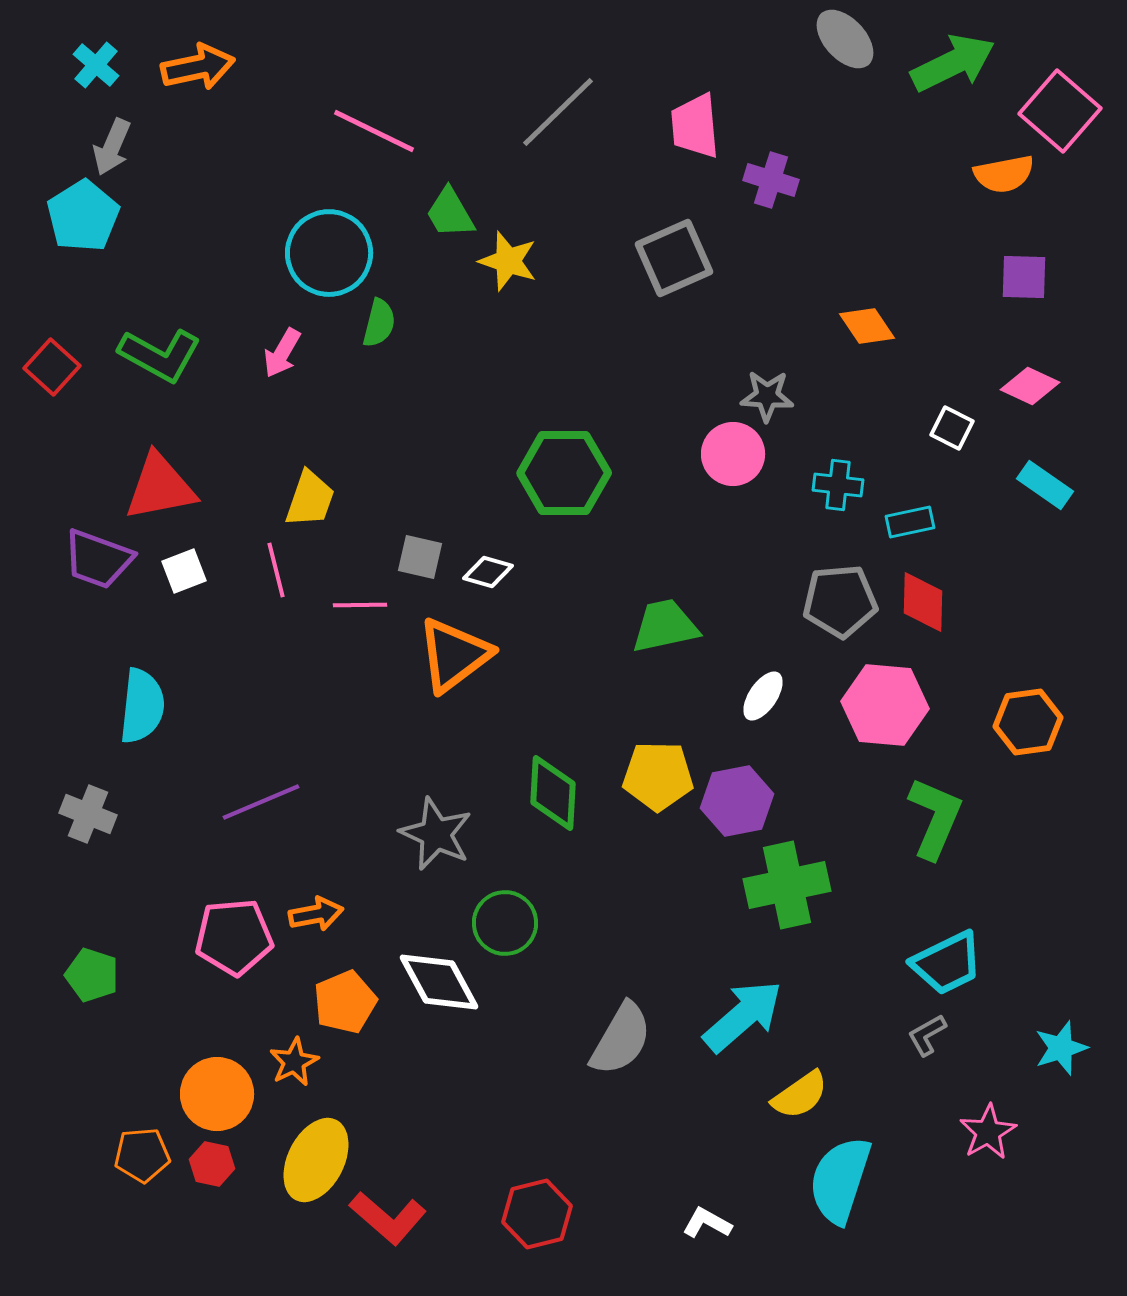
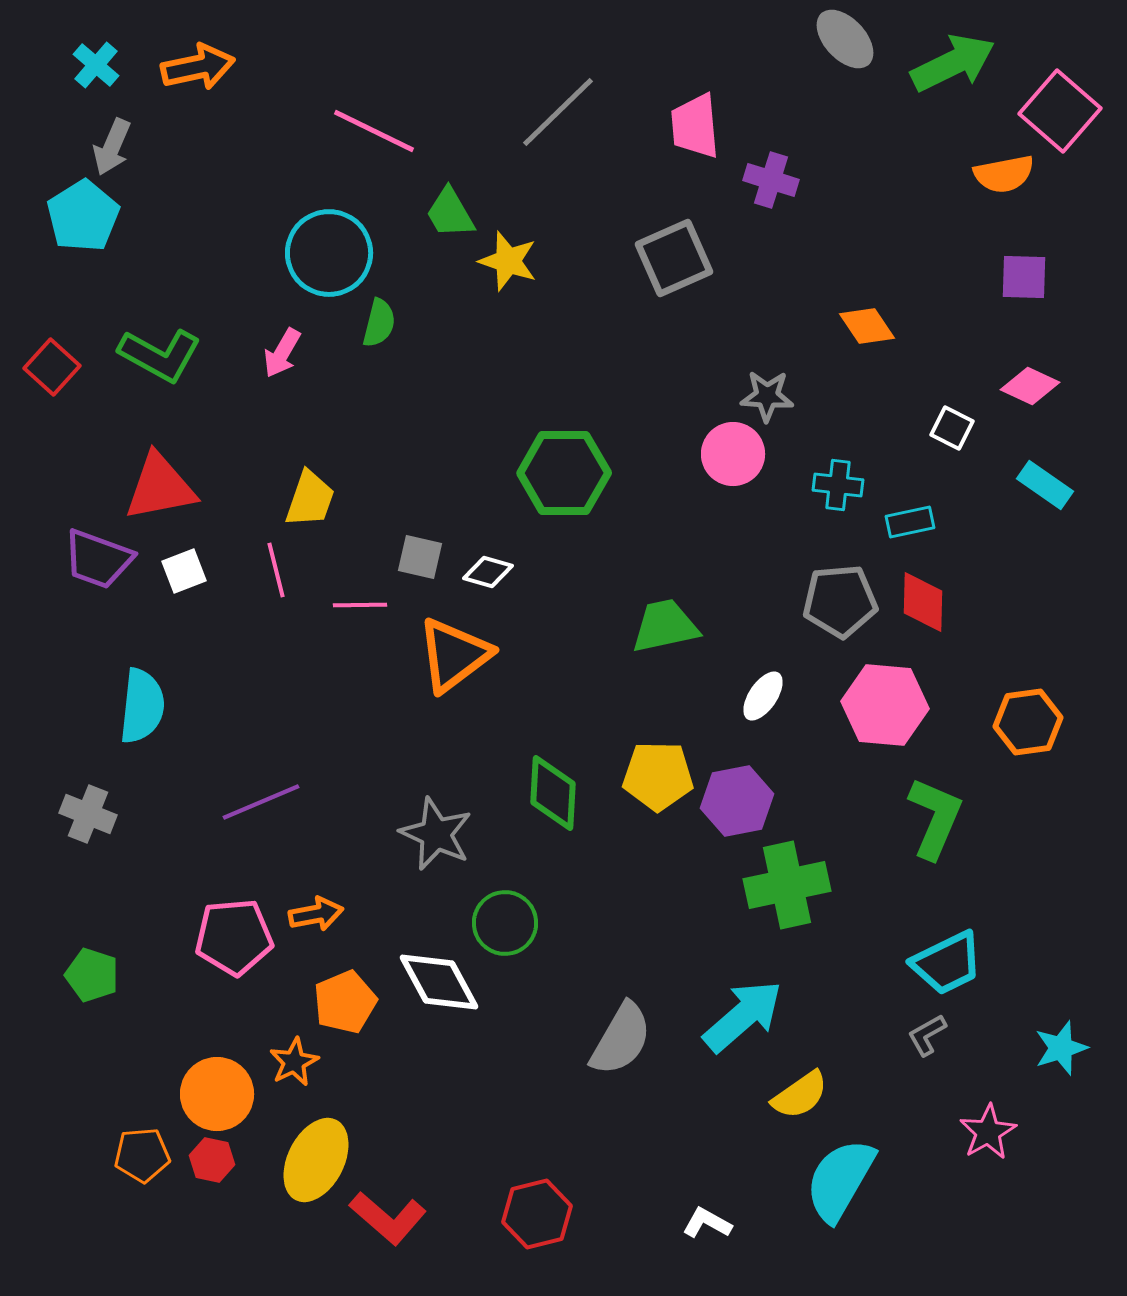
red hexagon at (212, 1164): moved 4 px up
cyan semicircle at (840, 1180): rotated 12 degrees clockwise
